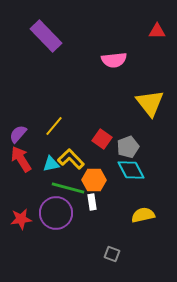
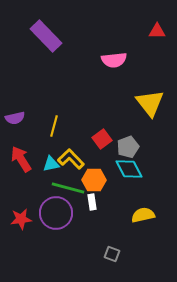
yellow line: rotated 25 degrees counterclockwise
purple semicircle: moved 3 px left, 16 px up; rotated 144 degrees counterclockwise
red square: rotated 18 degrees clockwise
cyan diamond: moved 2 px left, 1 px up
